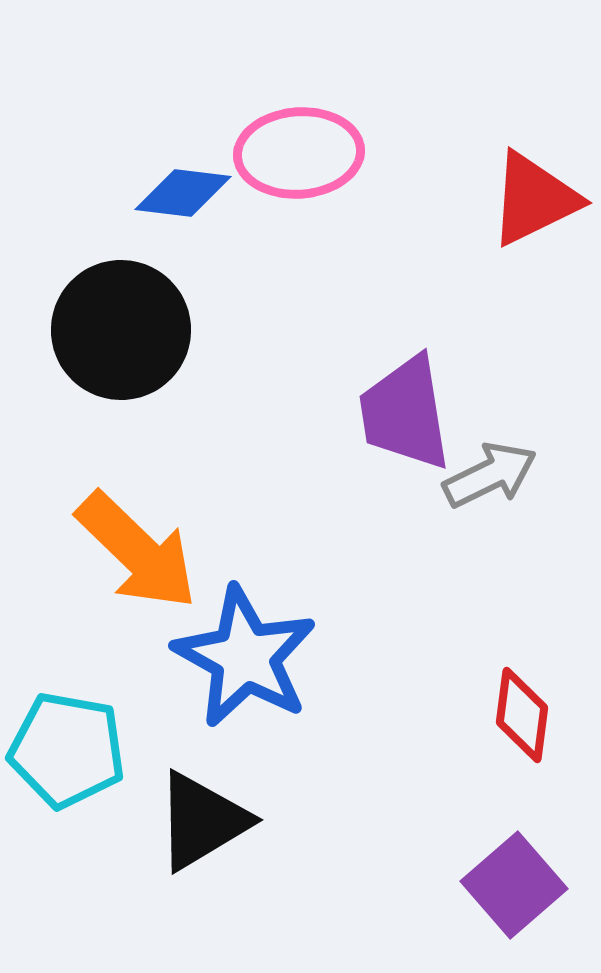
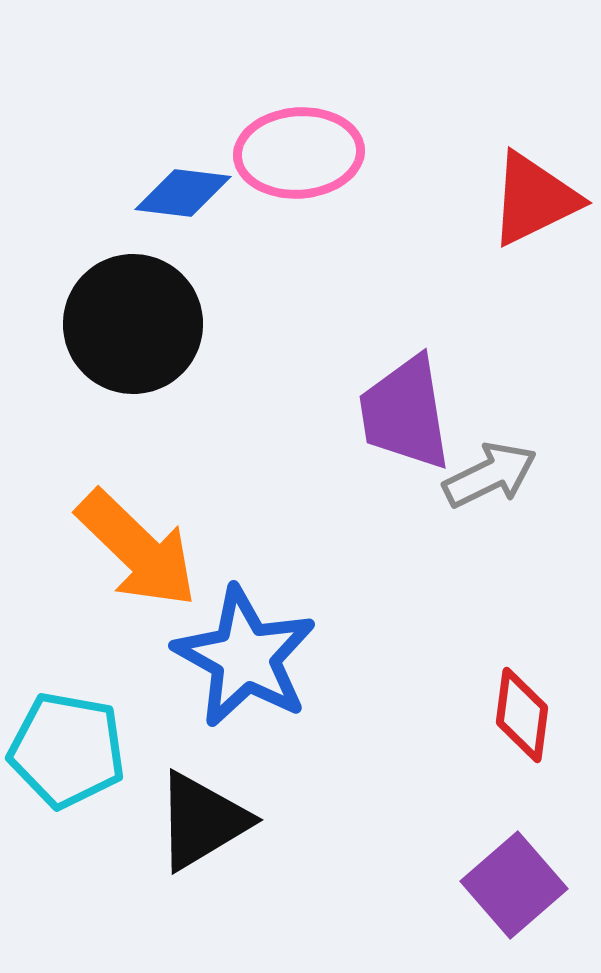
black circle: moved 12 px right, 6 px up
orange arrow: moved 2 px up
